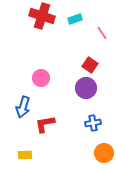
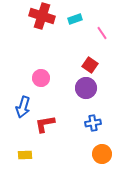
orange circle: moved 2 px left, 1 px down
